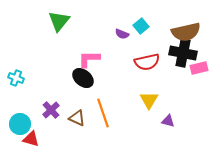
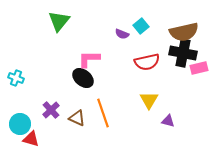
brown semicircle: moved 2 px left
